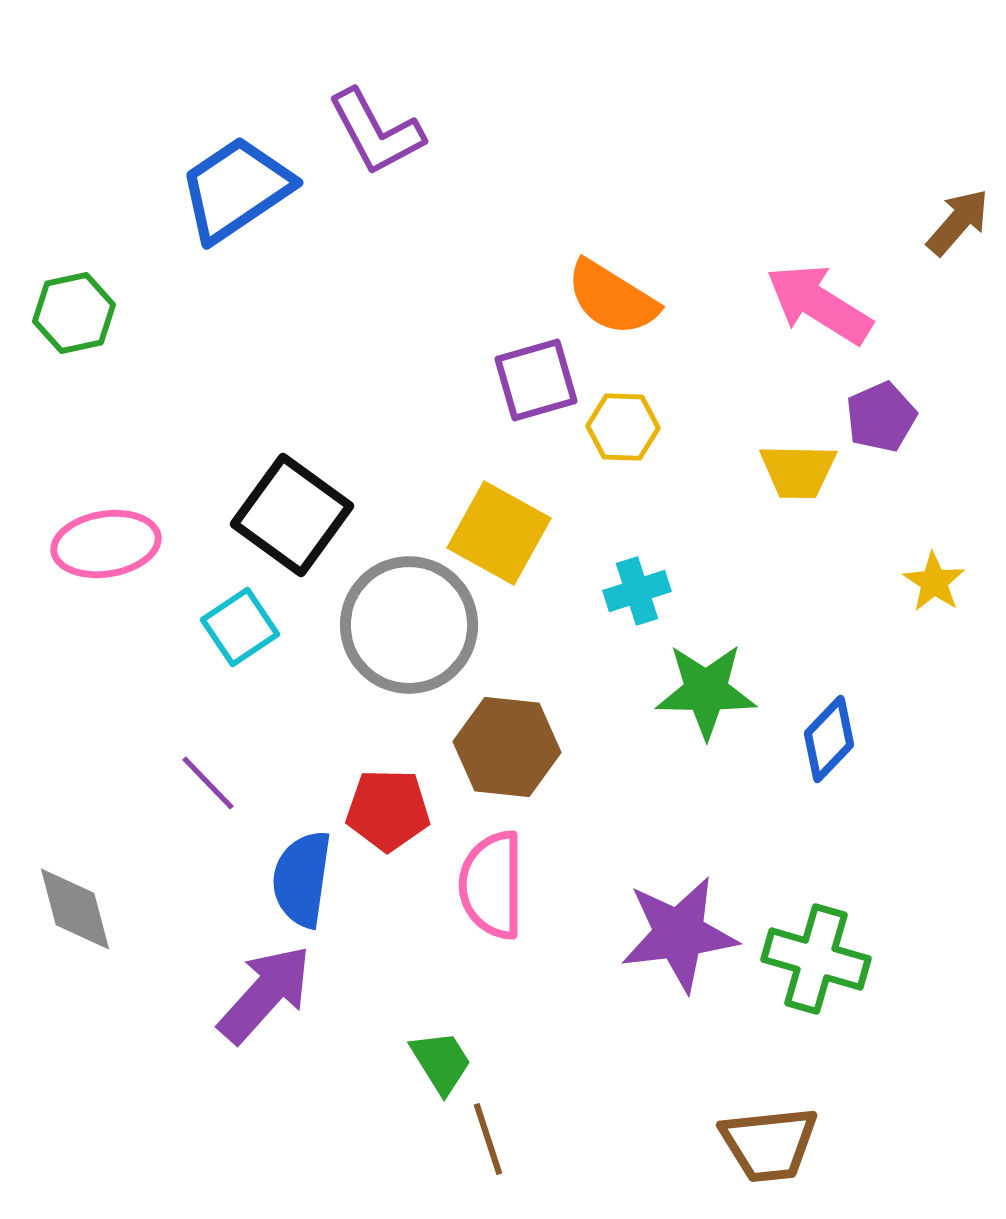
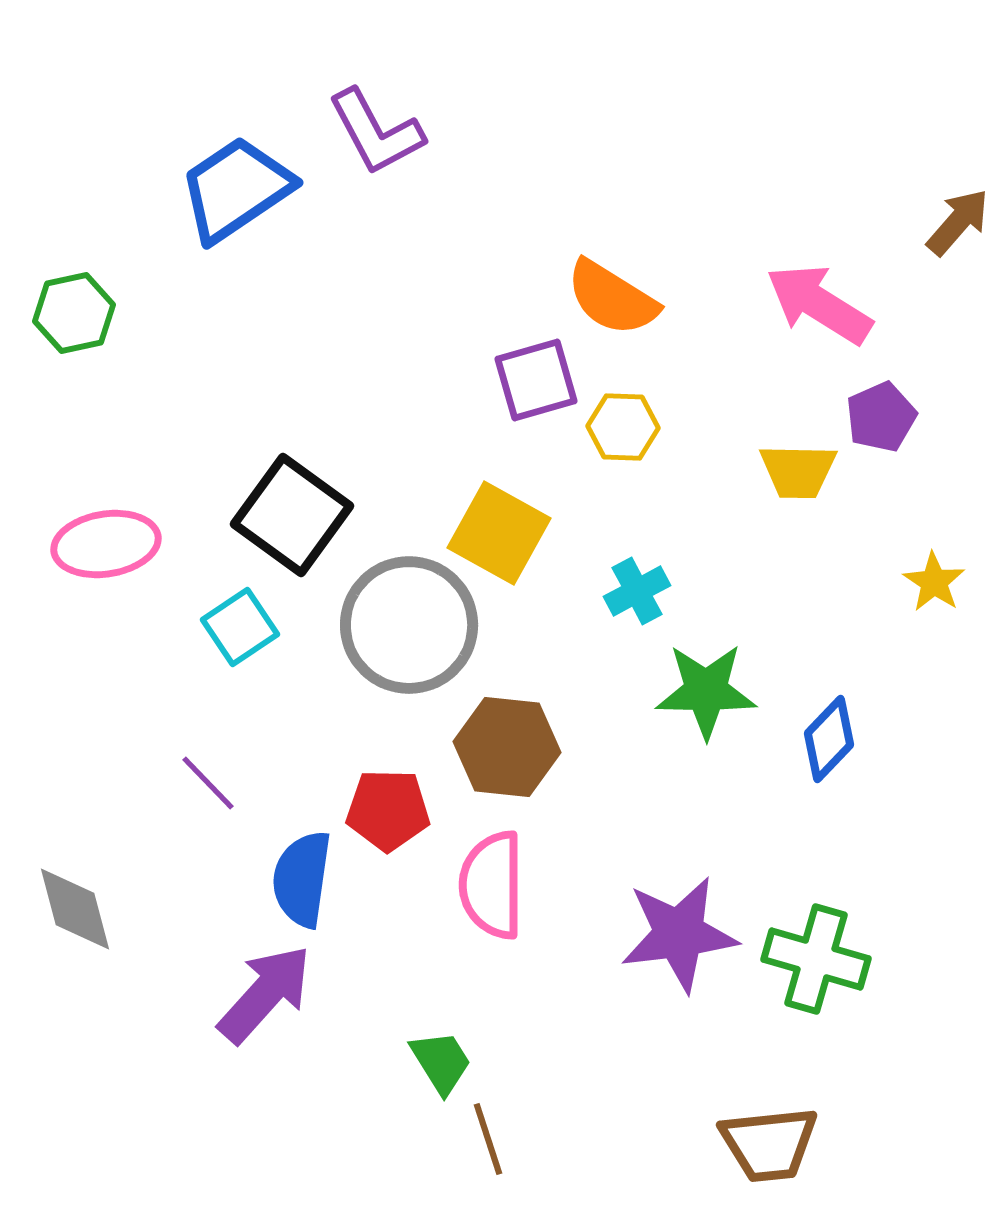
cyan cross: rotated 10 degrees counterclockwise
